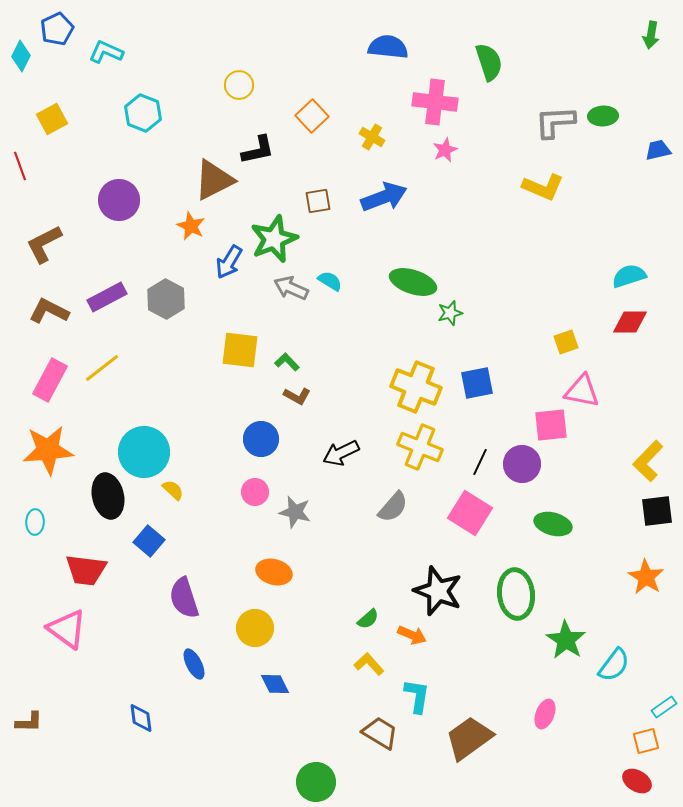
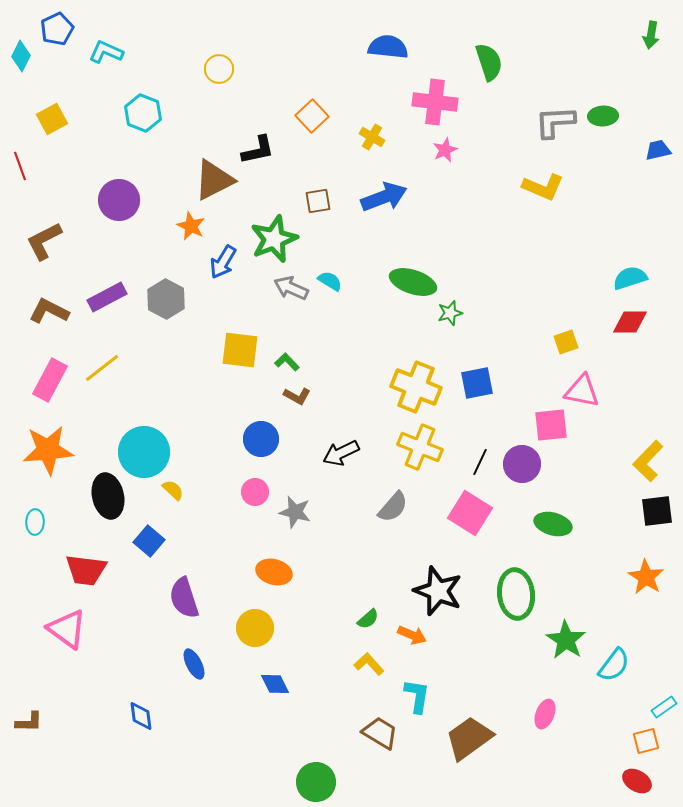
yellow circle at (239, 85): moved 20 px left, 16 px up
brown L-shape at (44, 244): moved 3 px up
blue arrow at (229, 262): moved 6 px left
cyan semicircle at (629, 276): moved 1 px right, 2 px down
blue diamond at (141, 718): moved 2 px up
